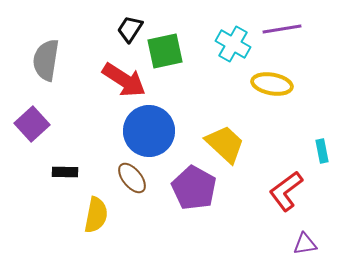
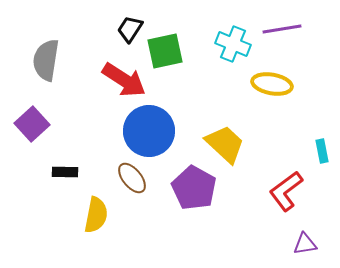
cyan cross: rotated 8 degrees counterclockwise
